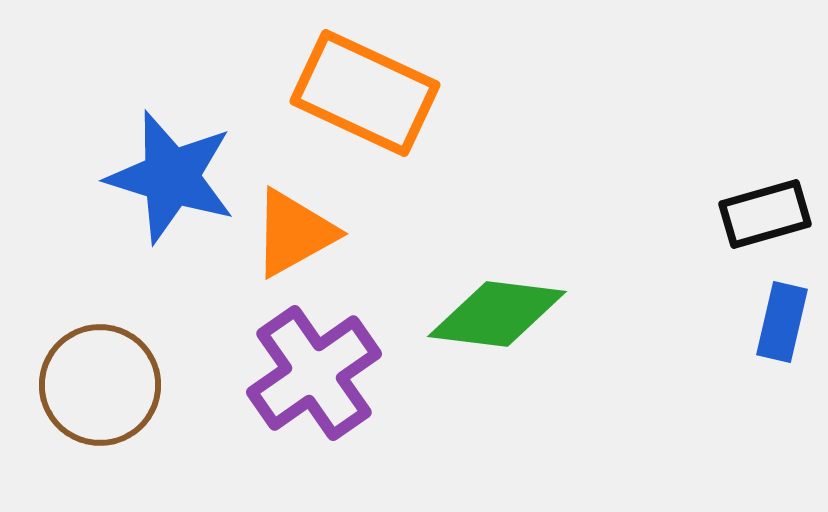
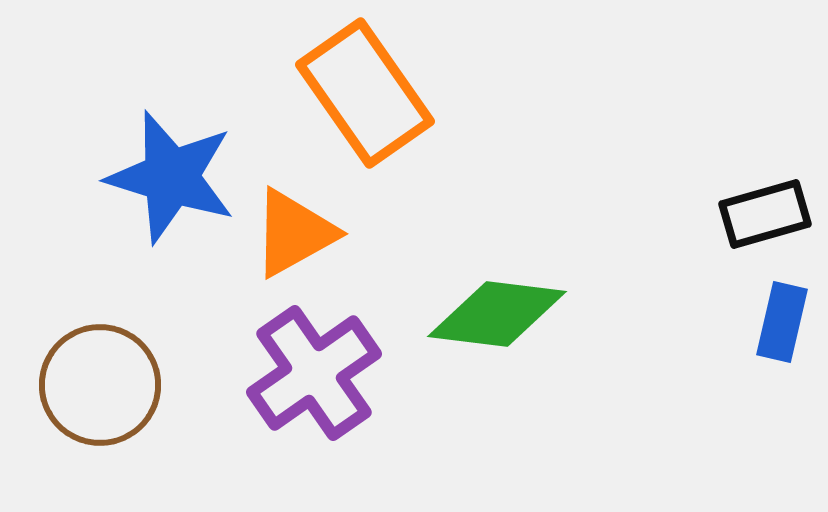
orange rectangle: rotated 30 degrees clockwise
